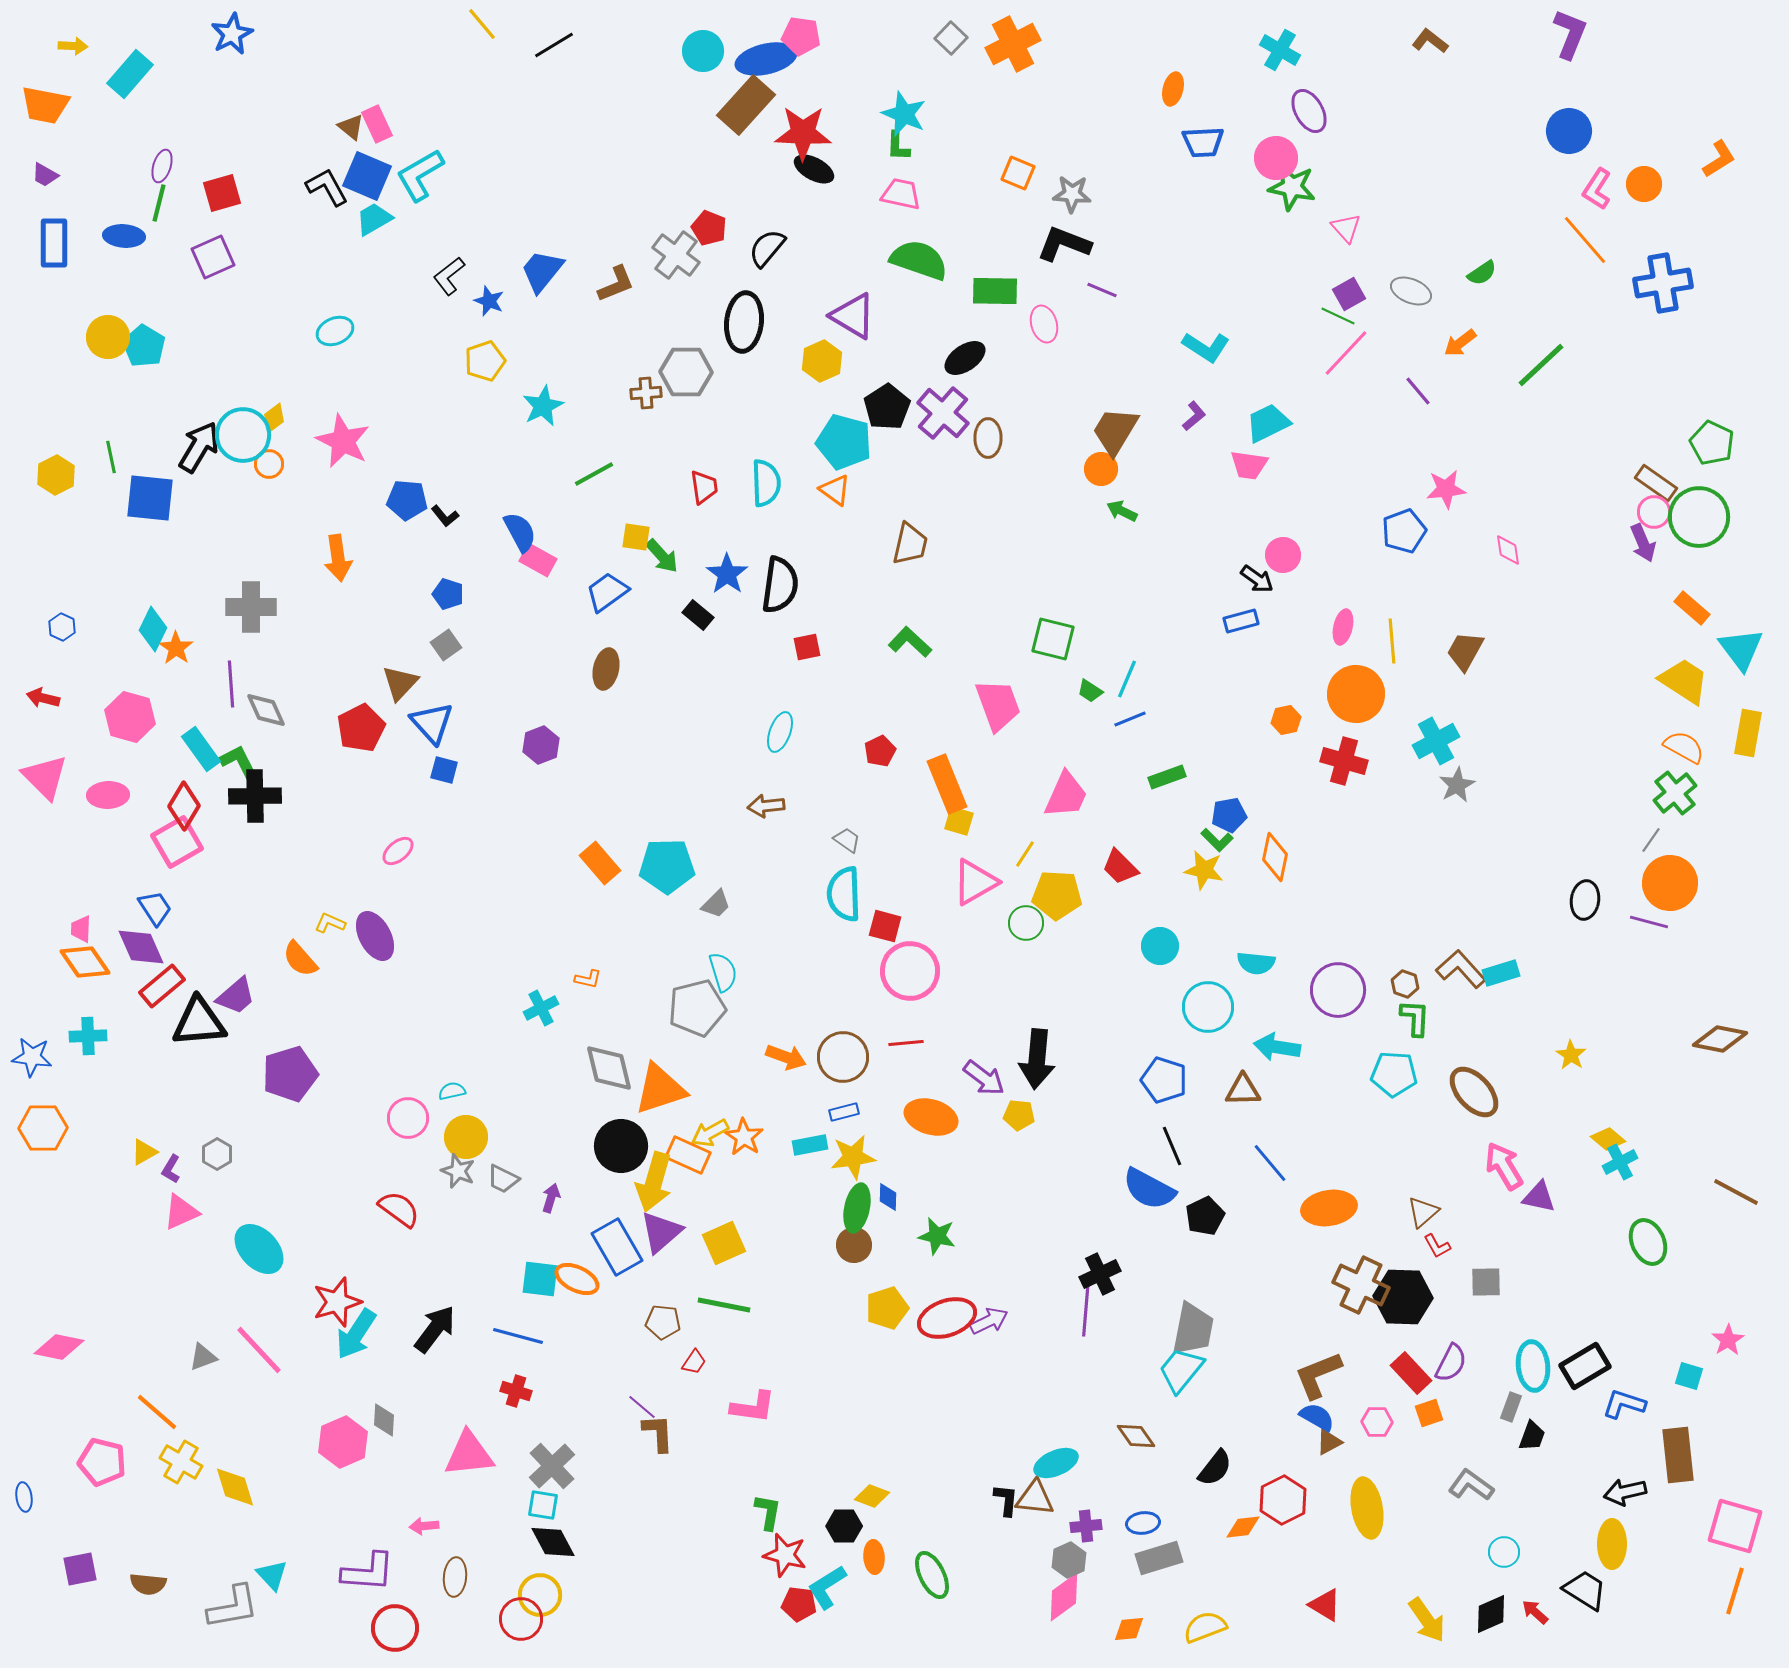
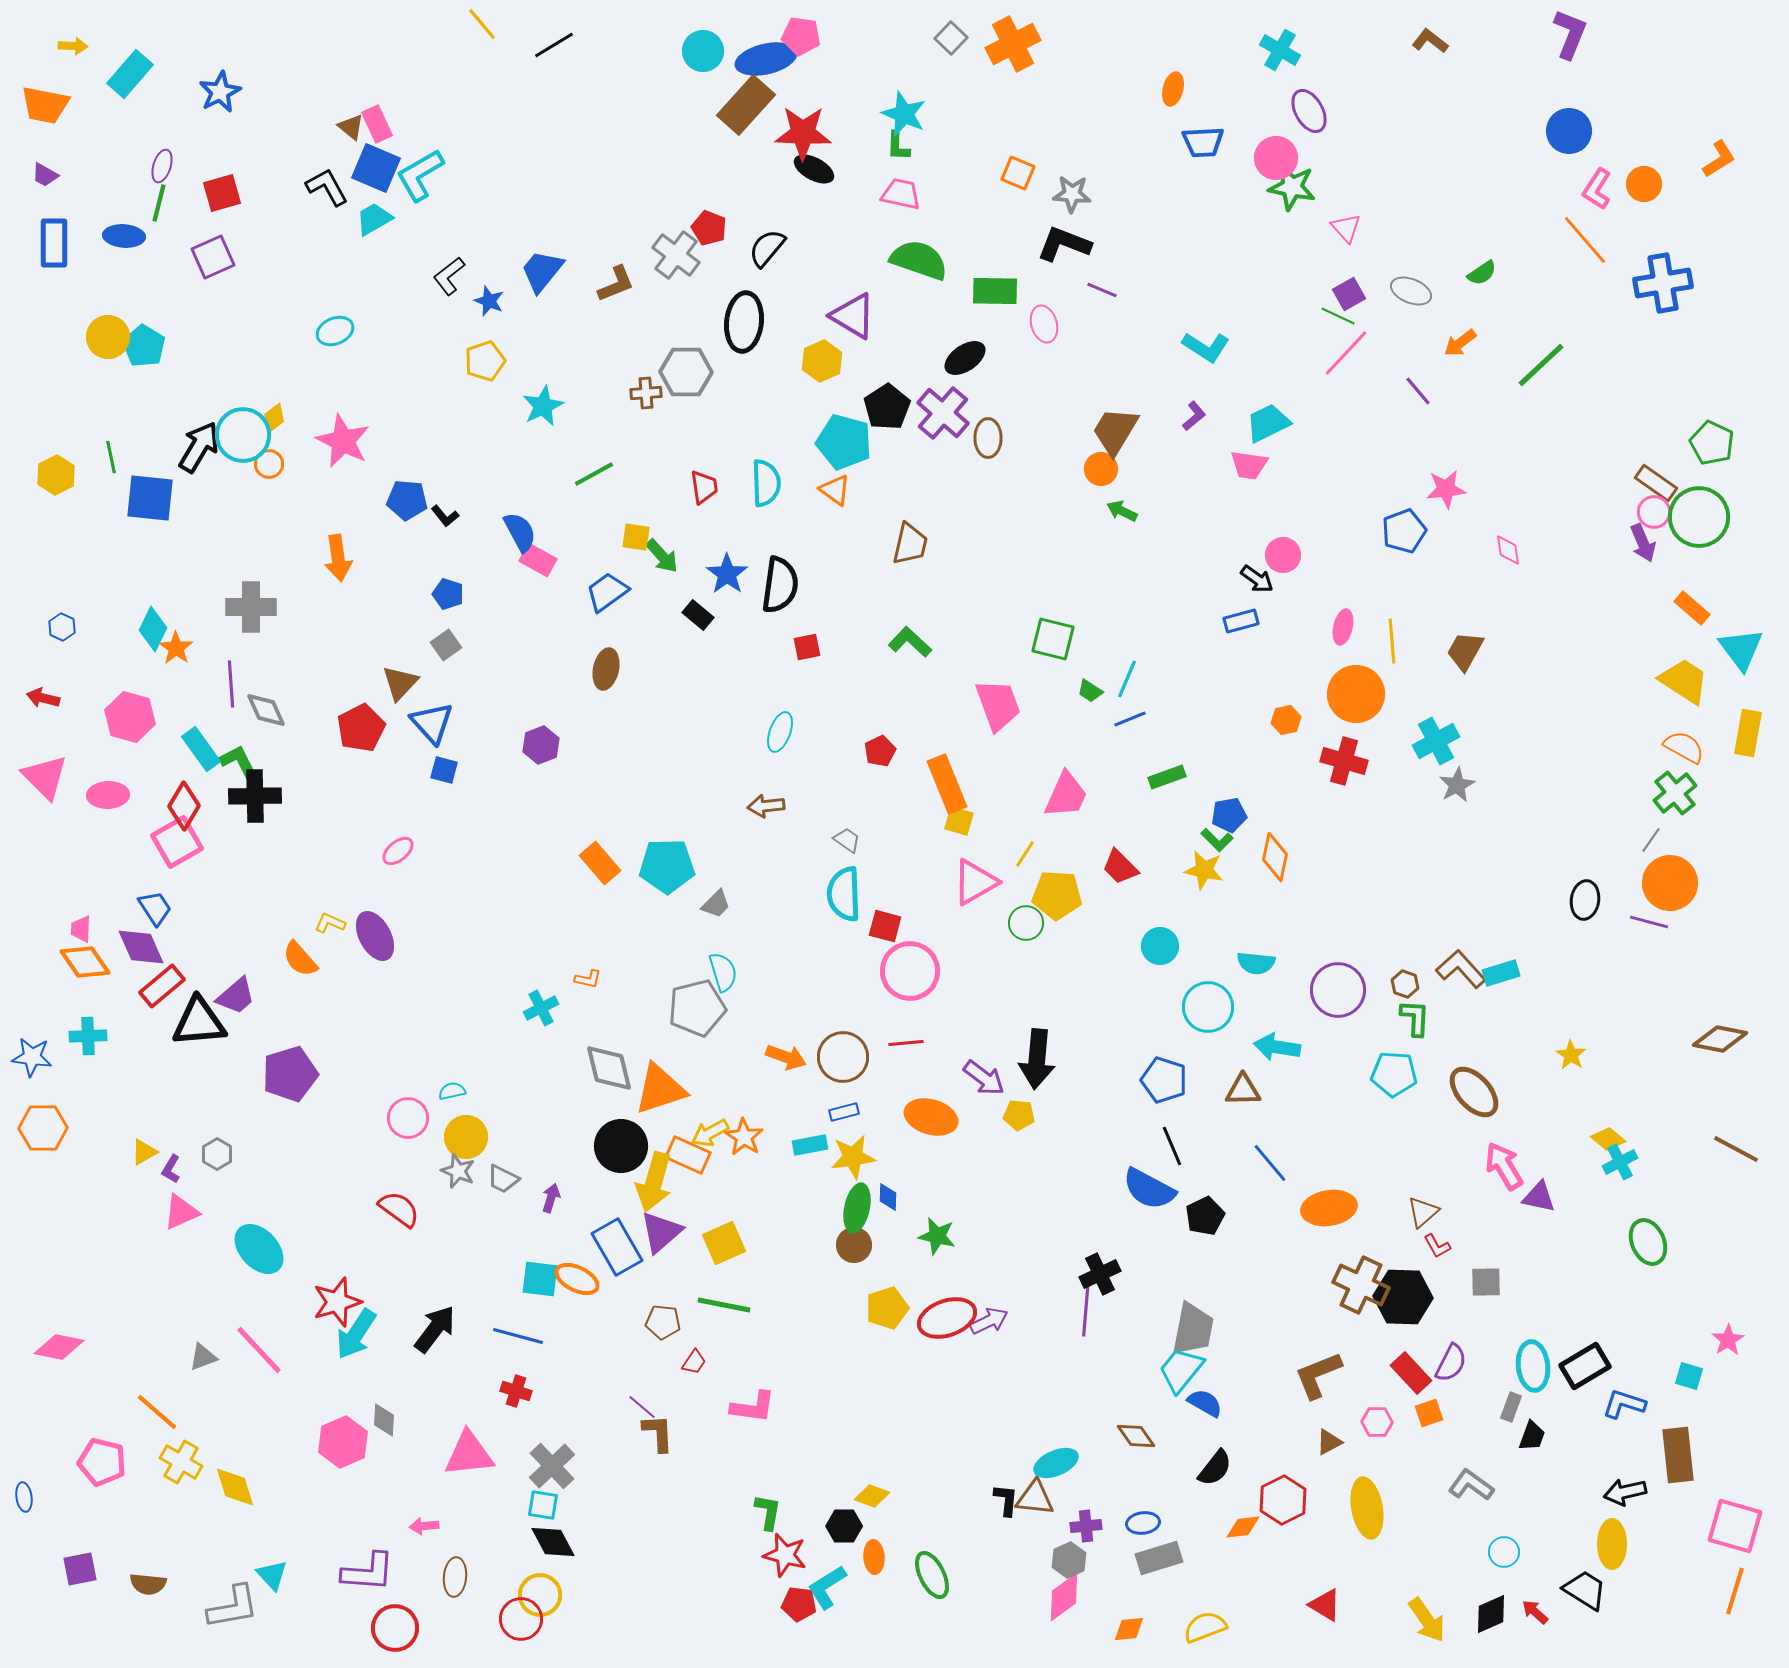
blue star at (232, 34): moved 12 px left, 58 px down
blue square at (367, 176): moved 9 px right, 8 px up
brown line at (1736, 1192): moved 43 px up
blue semicircle at (1317, 1417): moved 112 px left, 14 px up
